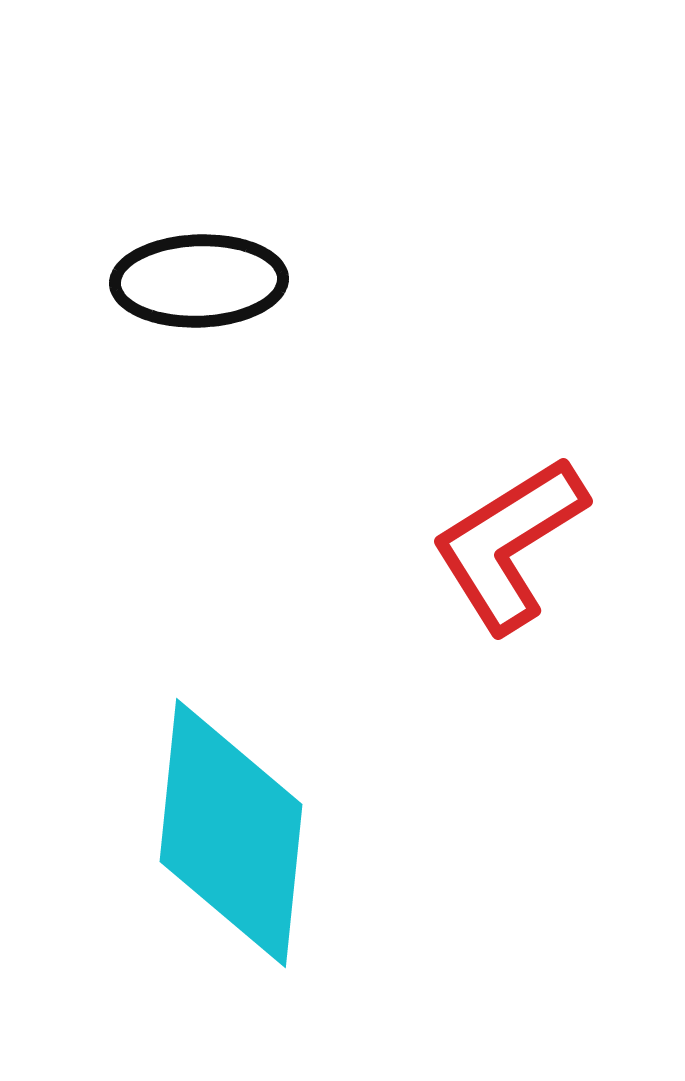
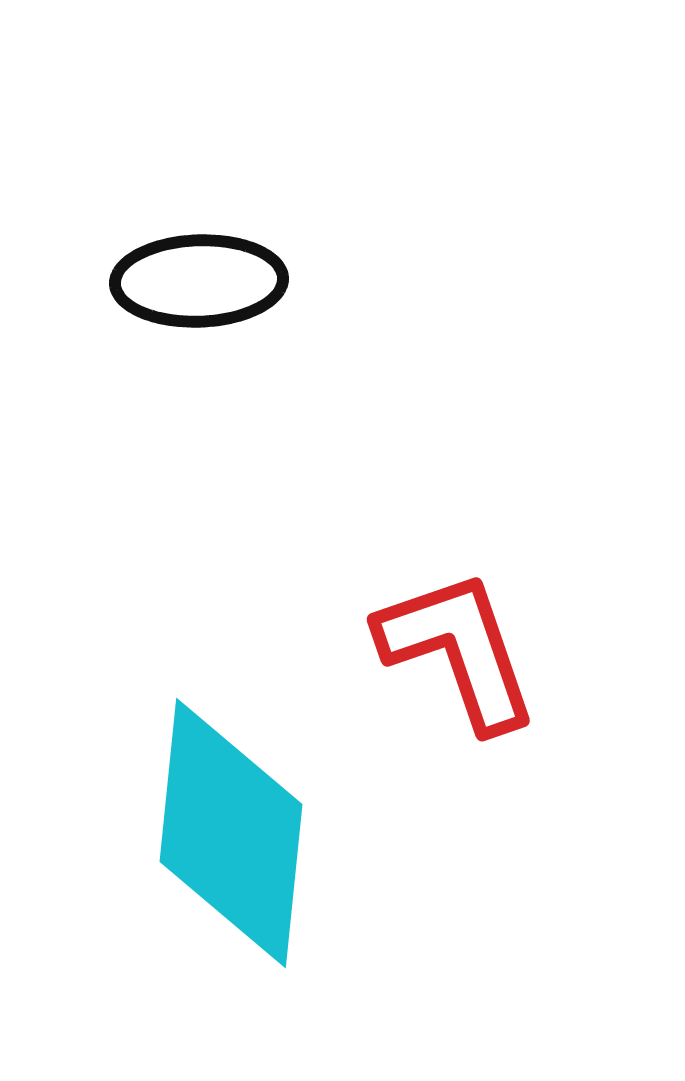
red L-shape: moved 51 px left, 106 px down; rotated 103 degrees clockwise
